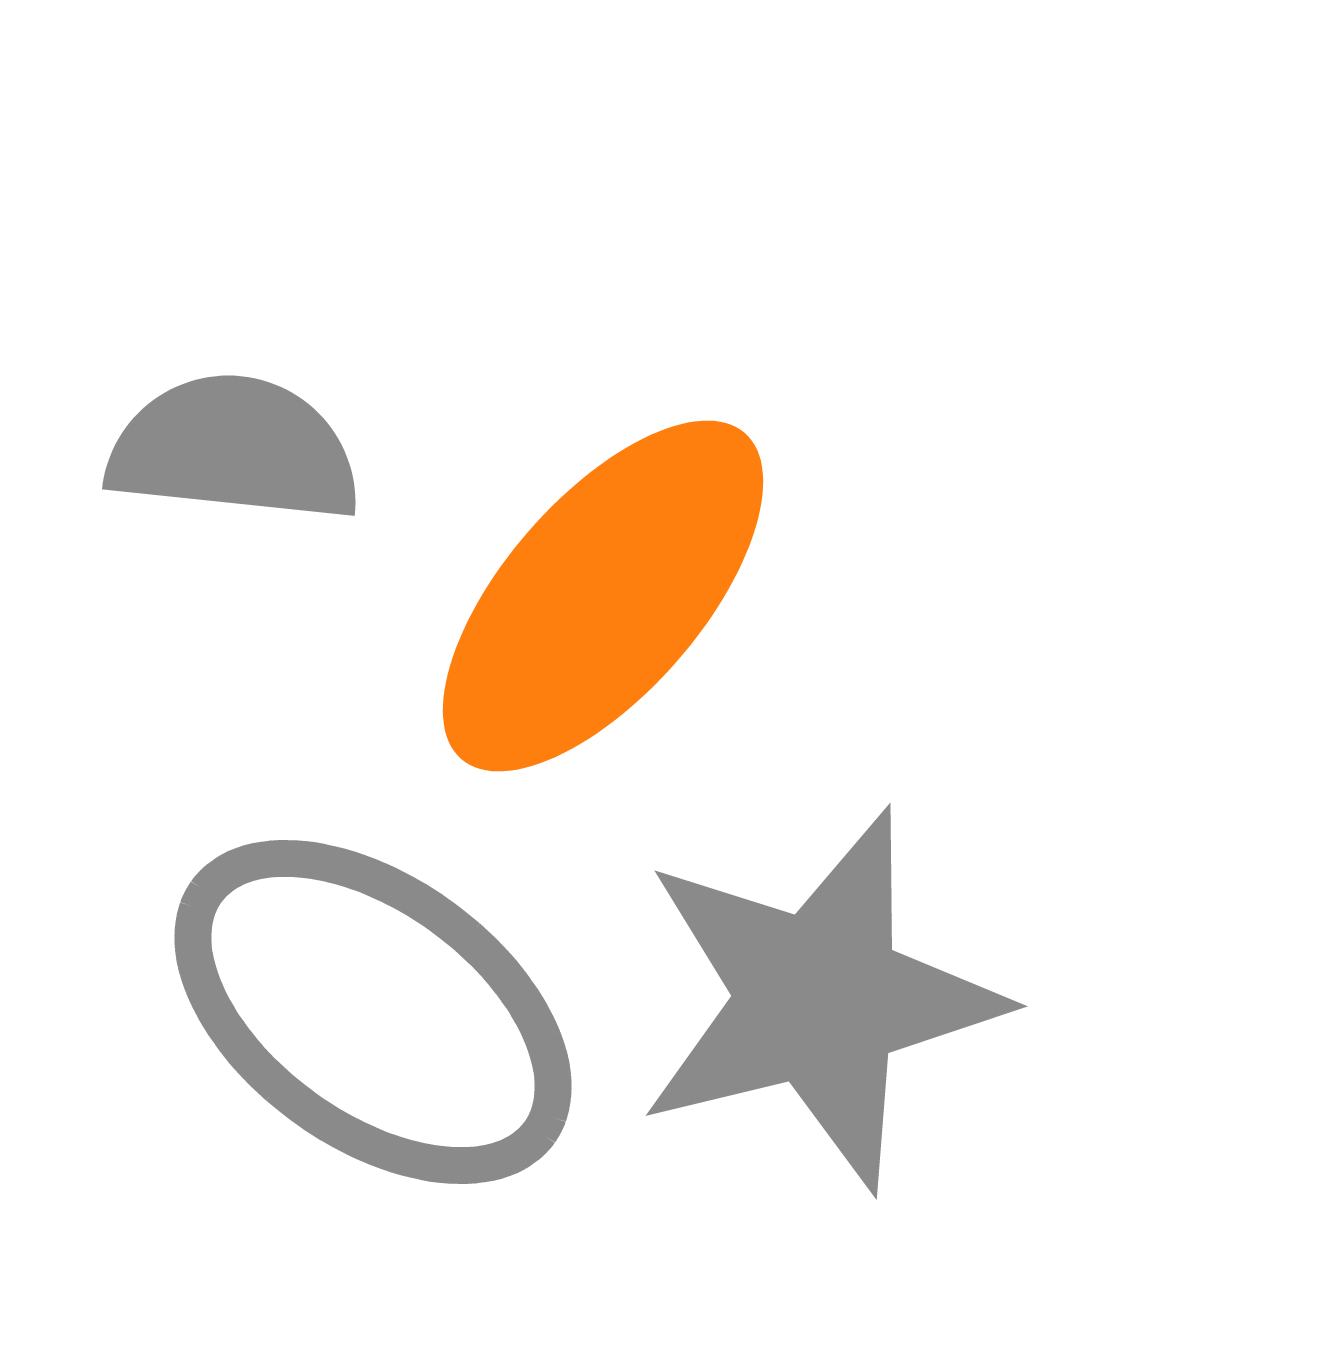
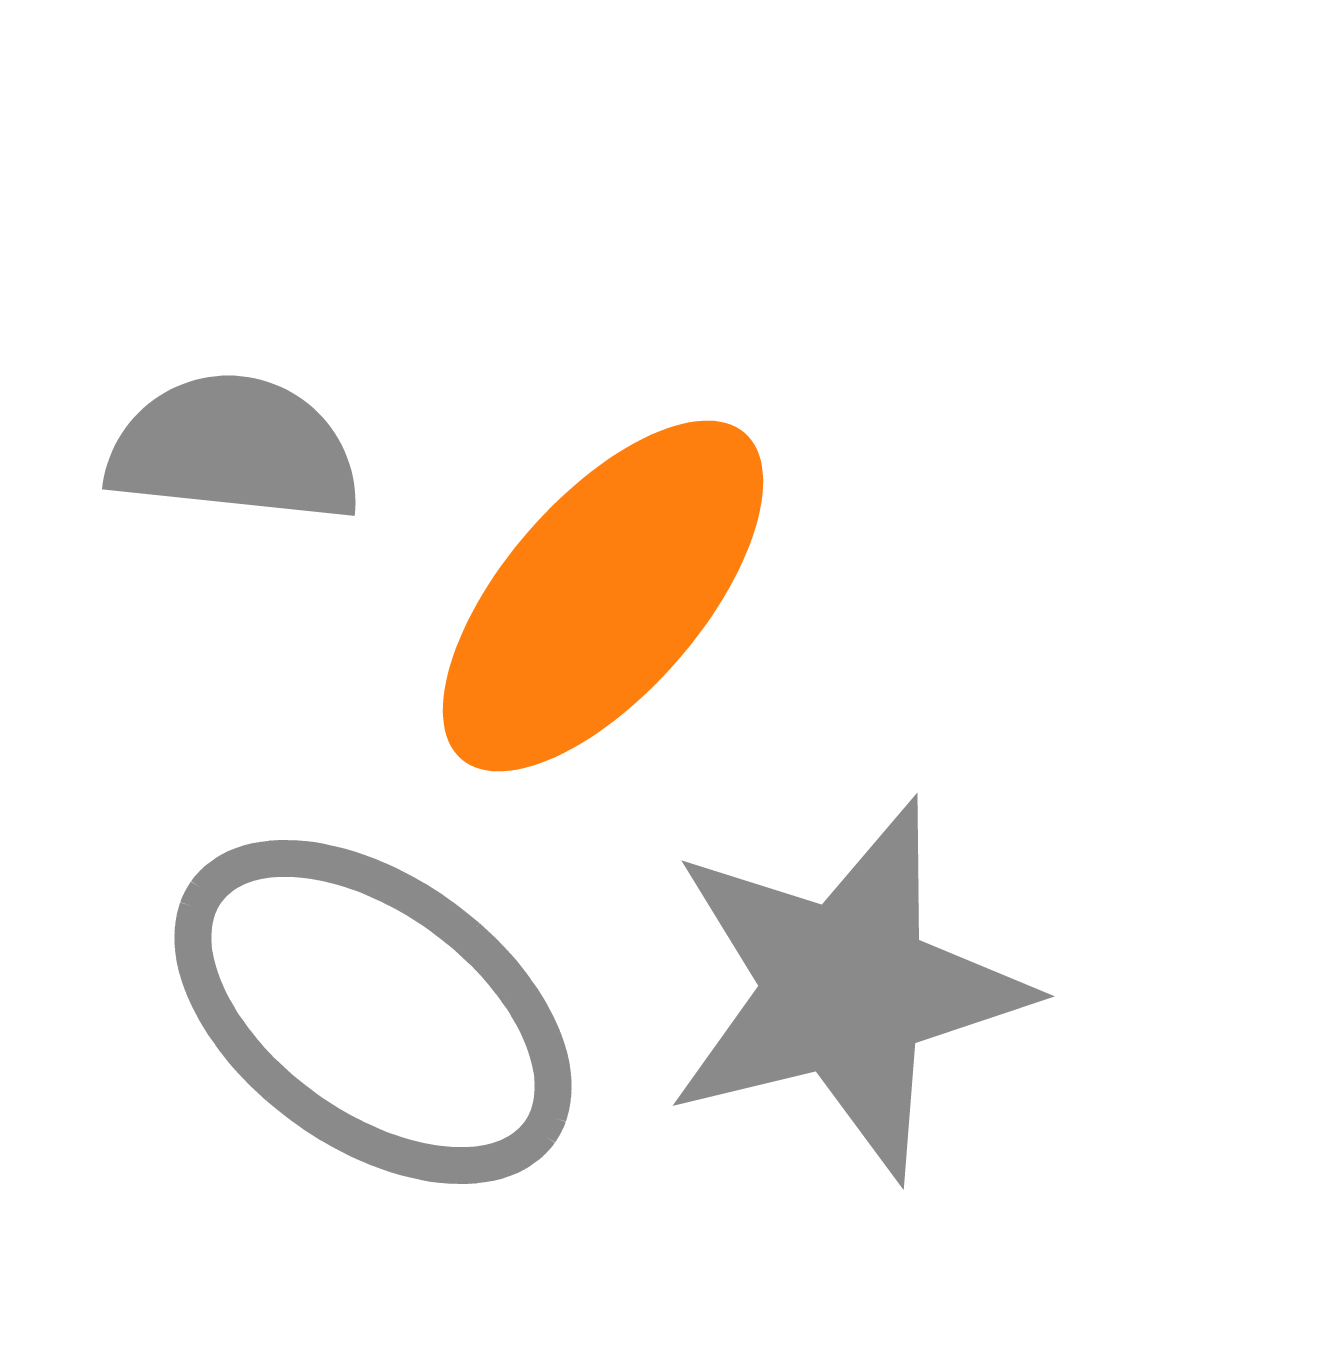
gray star: moved 27 px right, 10 px up
